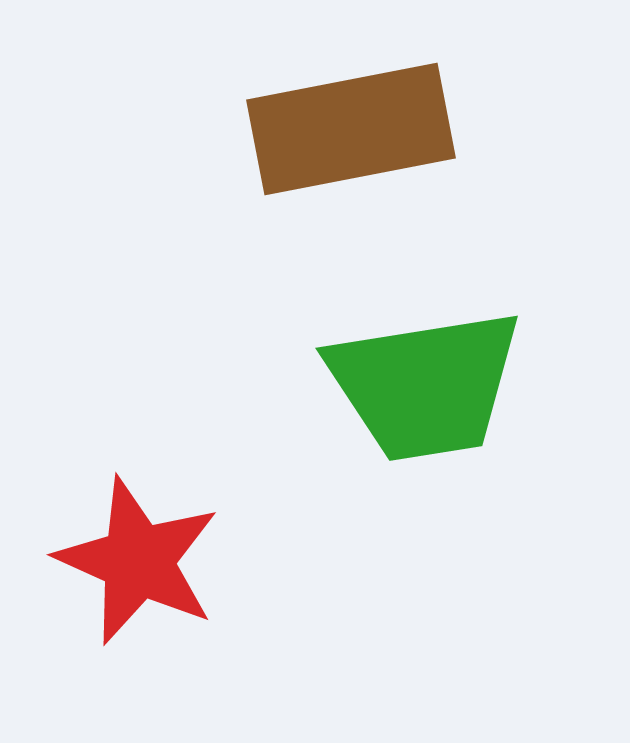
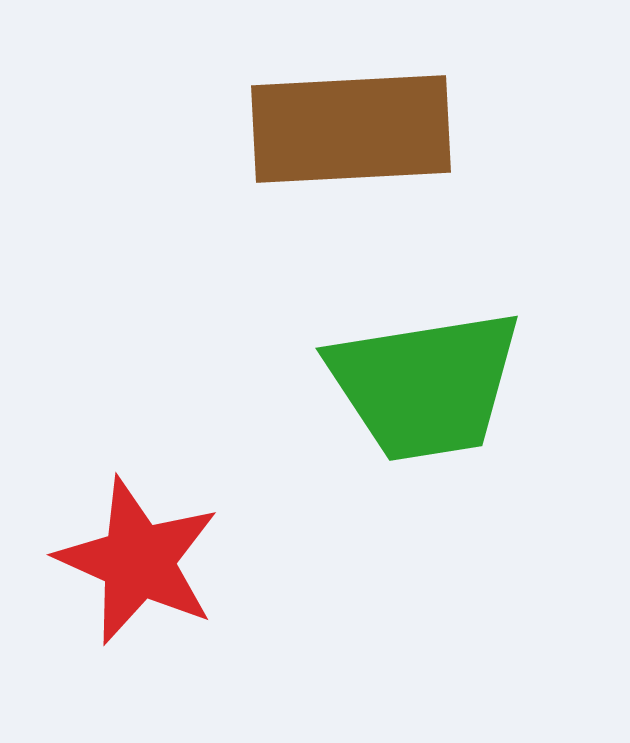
brown rectangle: rotated 8 degrees clockwise
